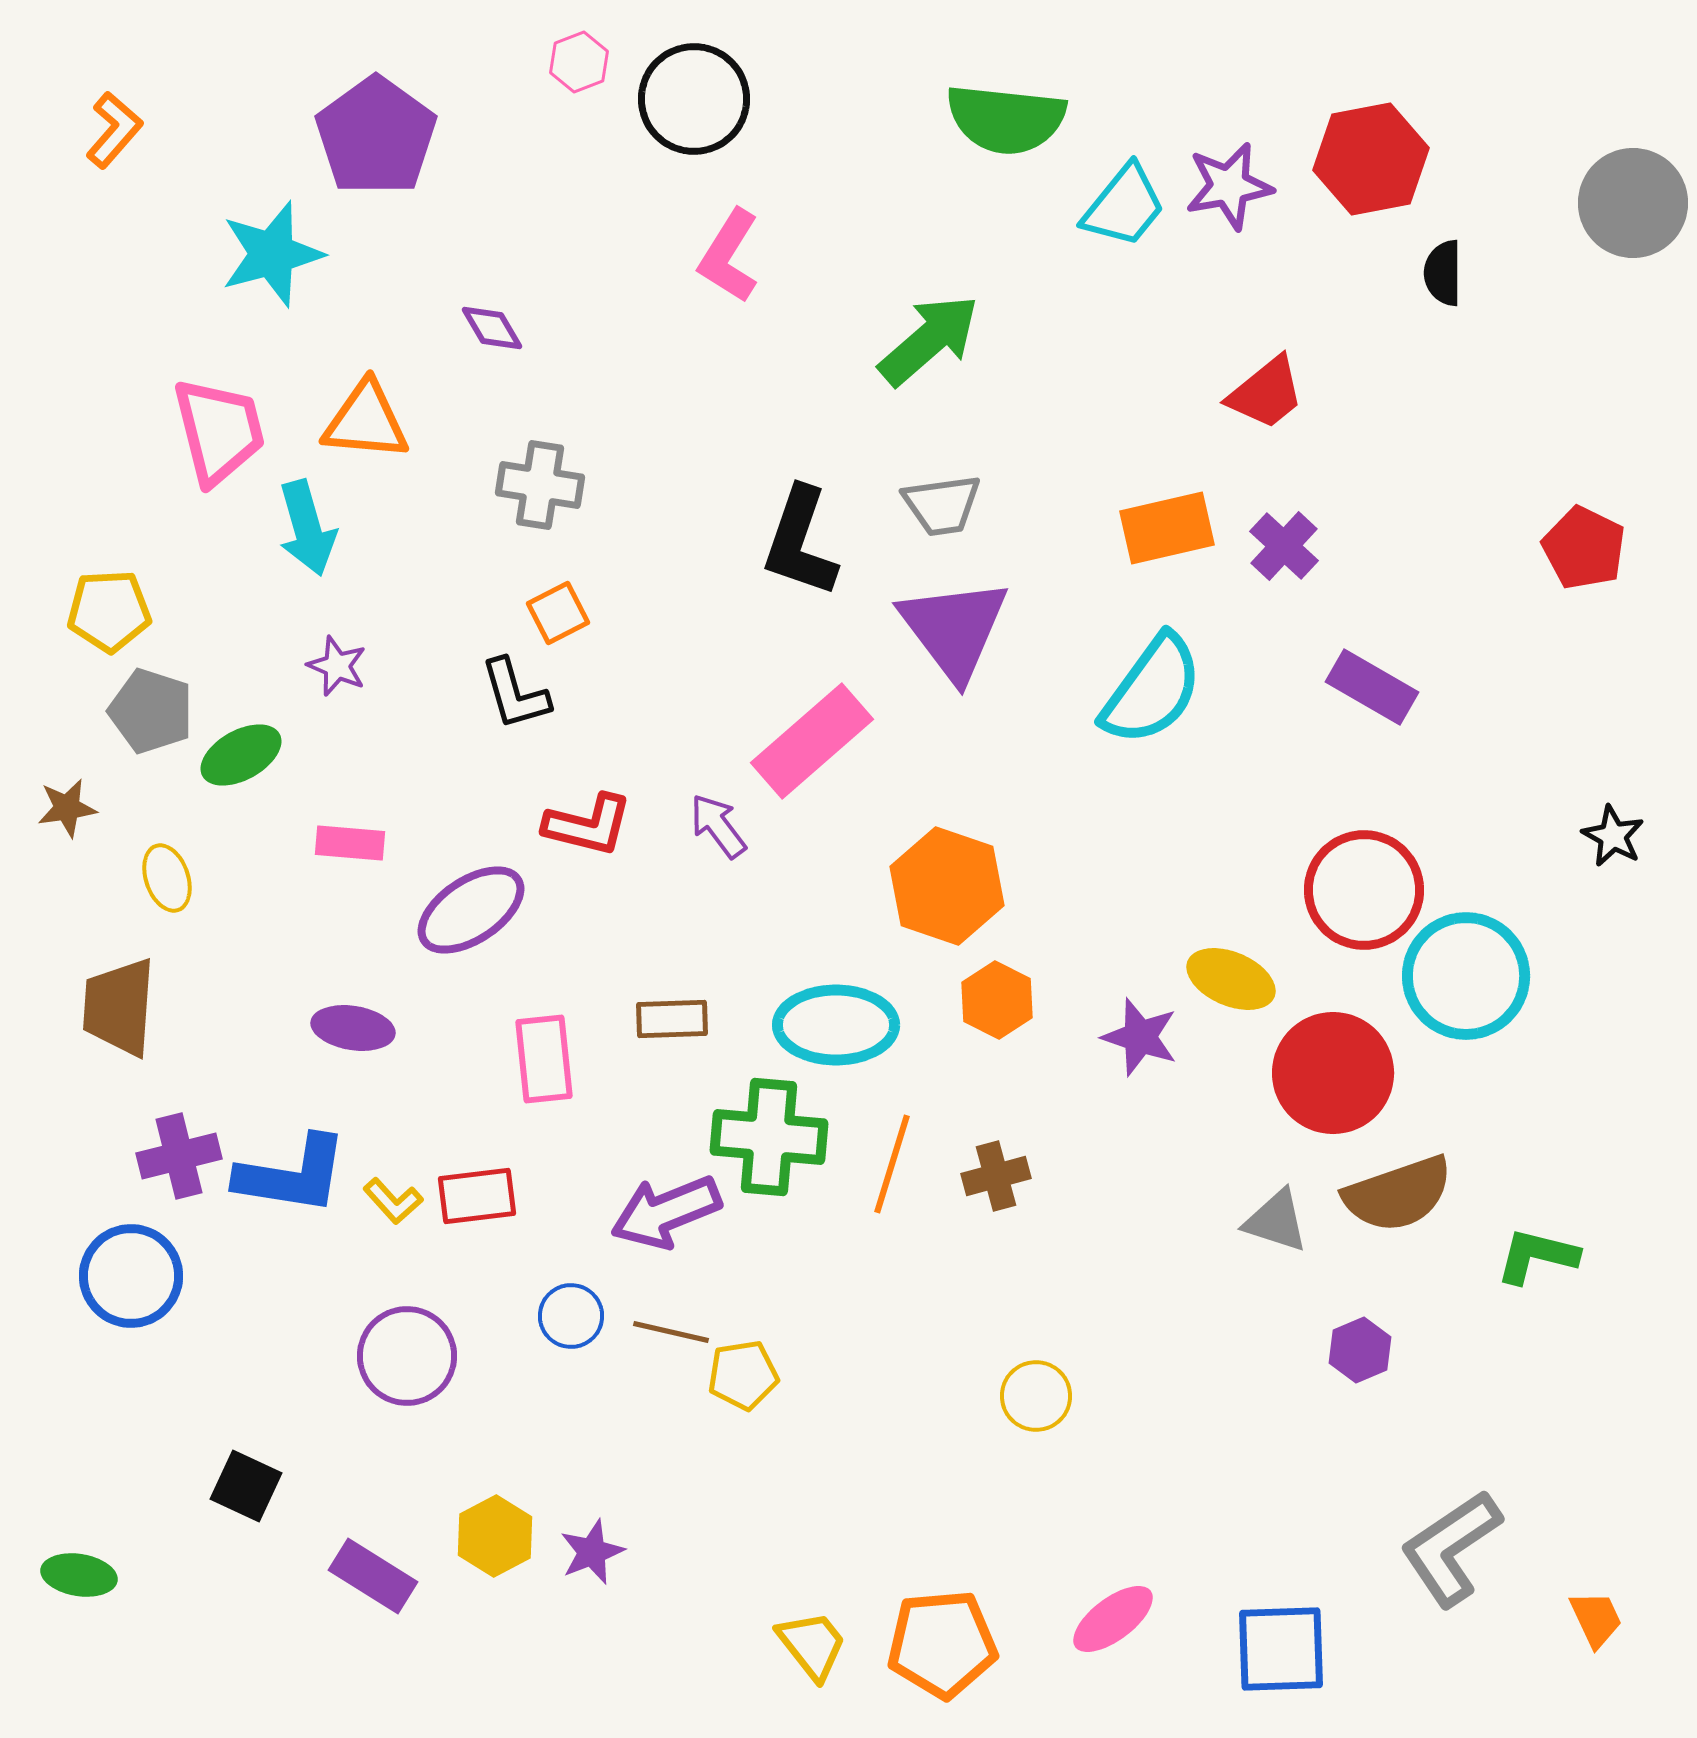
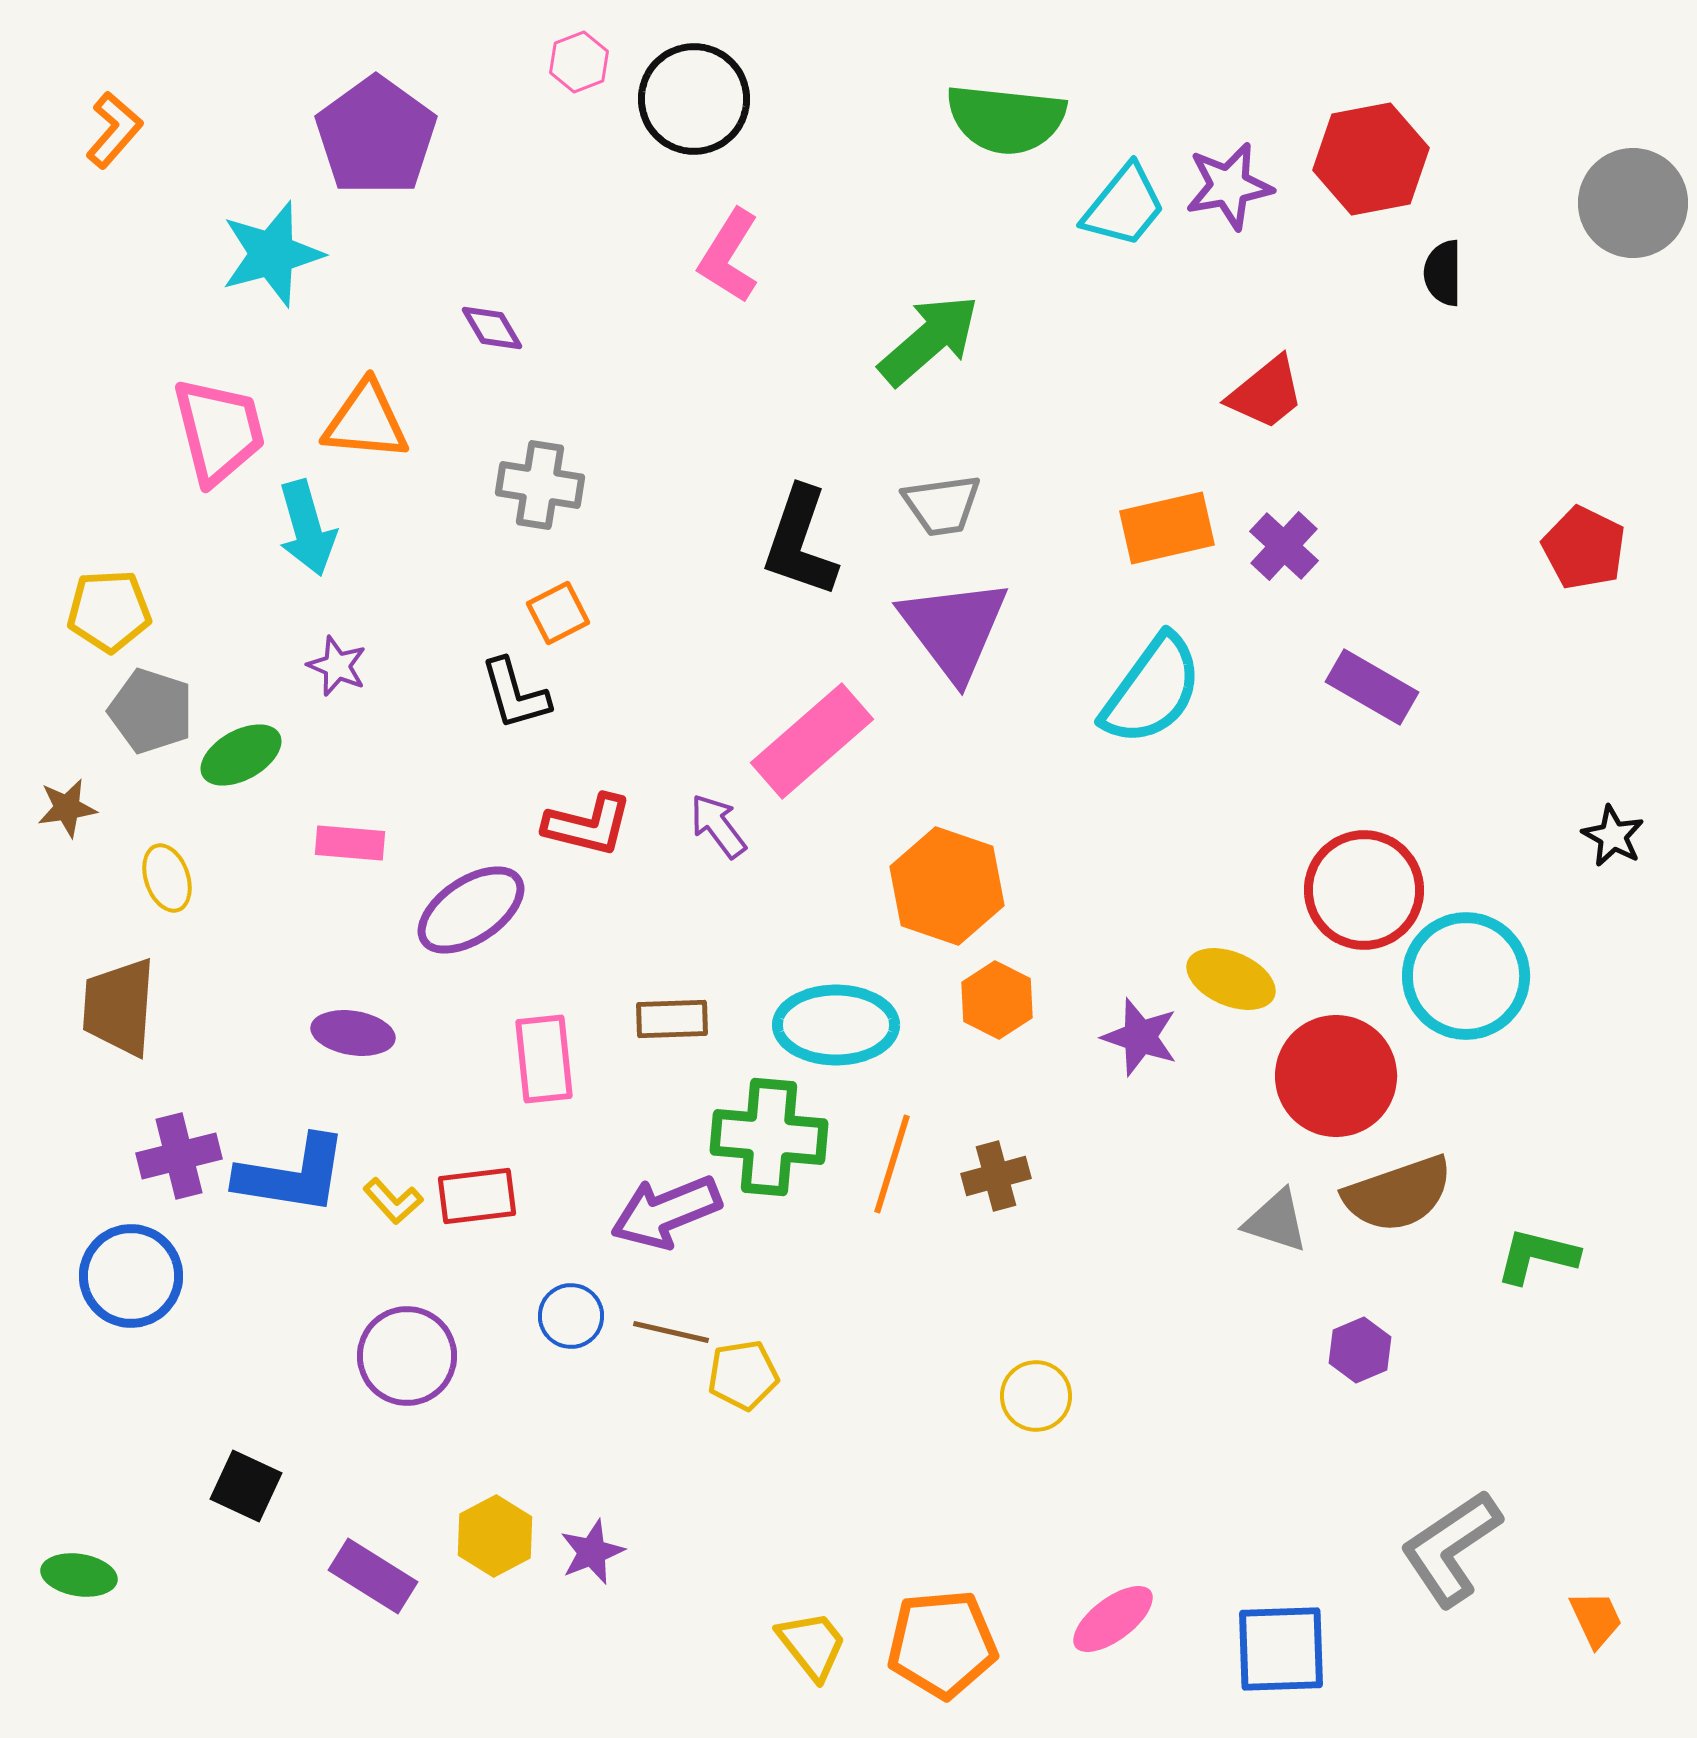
purple ellipse at (353, 1028): moved 5 px down
red circle at (1333, 1073): moved 3 px right, 3 px down
